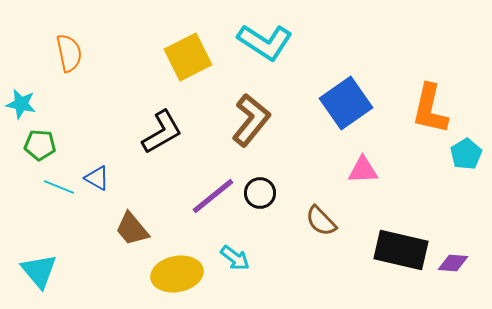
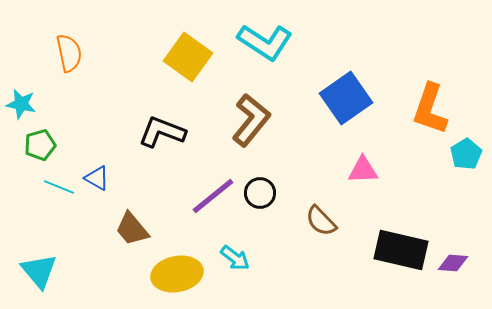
yellow square: rotated 27 degrees counterclockwise
blue square: moved 5 px up
orange L-shape: rotated 6 degrees clockwise
black L-shape: rotated 129 degrees counterclockwise
green pentagon: rotated 20 degrees counterclockwise
